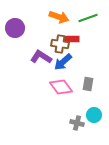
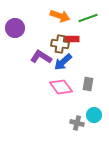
orange arrow: moved 1 px right, 1 px up
